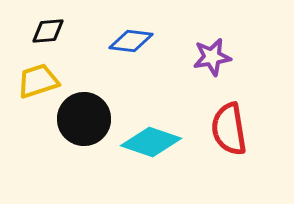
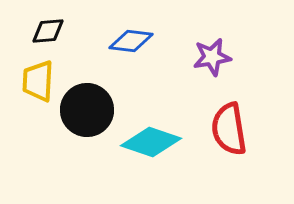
yellow trapezoid: rotated 69 degrees counterclockwise
black circle: moved 3 px right, 9 px up
